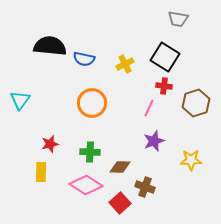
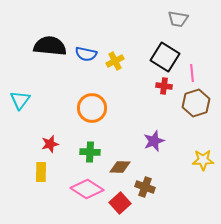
blue semicircle: moved 2 px right, 5 px up
yellow cross: moved 10 px left, 3 px up
orange circle: moved 5 px down
pink line: moved 43 px right, 35 px up; rotated 30 degrees counterclockwise
yellow star: moved 12 px right
pink diamond: moved 1 px right, 4 px down
